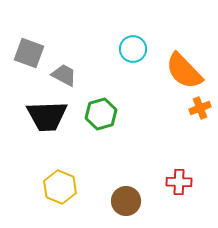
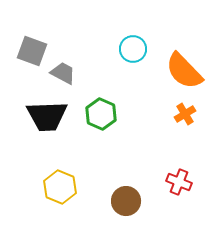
gray square: moved 3 px right, 2 px up
gray trapezoid: moved 1 px left, 2 px up
orange cross: moved 15 px left, 6 px down; rotated 10 degrees counterclockwise
green hexagon: rotated 20 degrees counterclockwise
red cross: rotated 20 degrees clockwise
